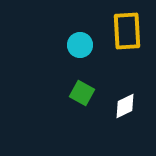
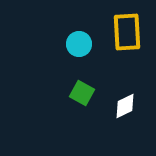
yellow rectangle: moved 1 px down
cyan circle: moved 1 px left, 1 px up
